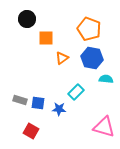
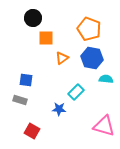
black circle: moved 6 px right, 1 px up
blue square: moved 12 px left, 23 px up
pink triangle: moved 1 px up
red square: moved 1 px right
